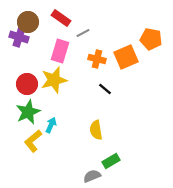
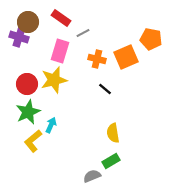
yellow semicircle: moved 17 px right, 3 px down
